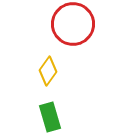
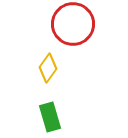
yellow diamond: moved 3 px up
